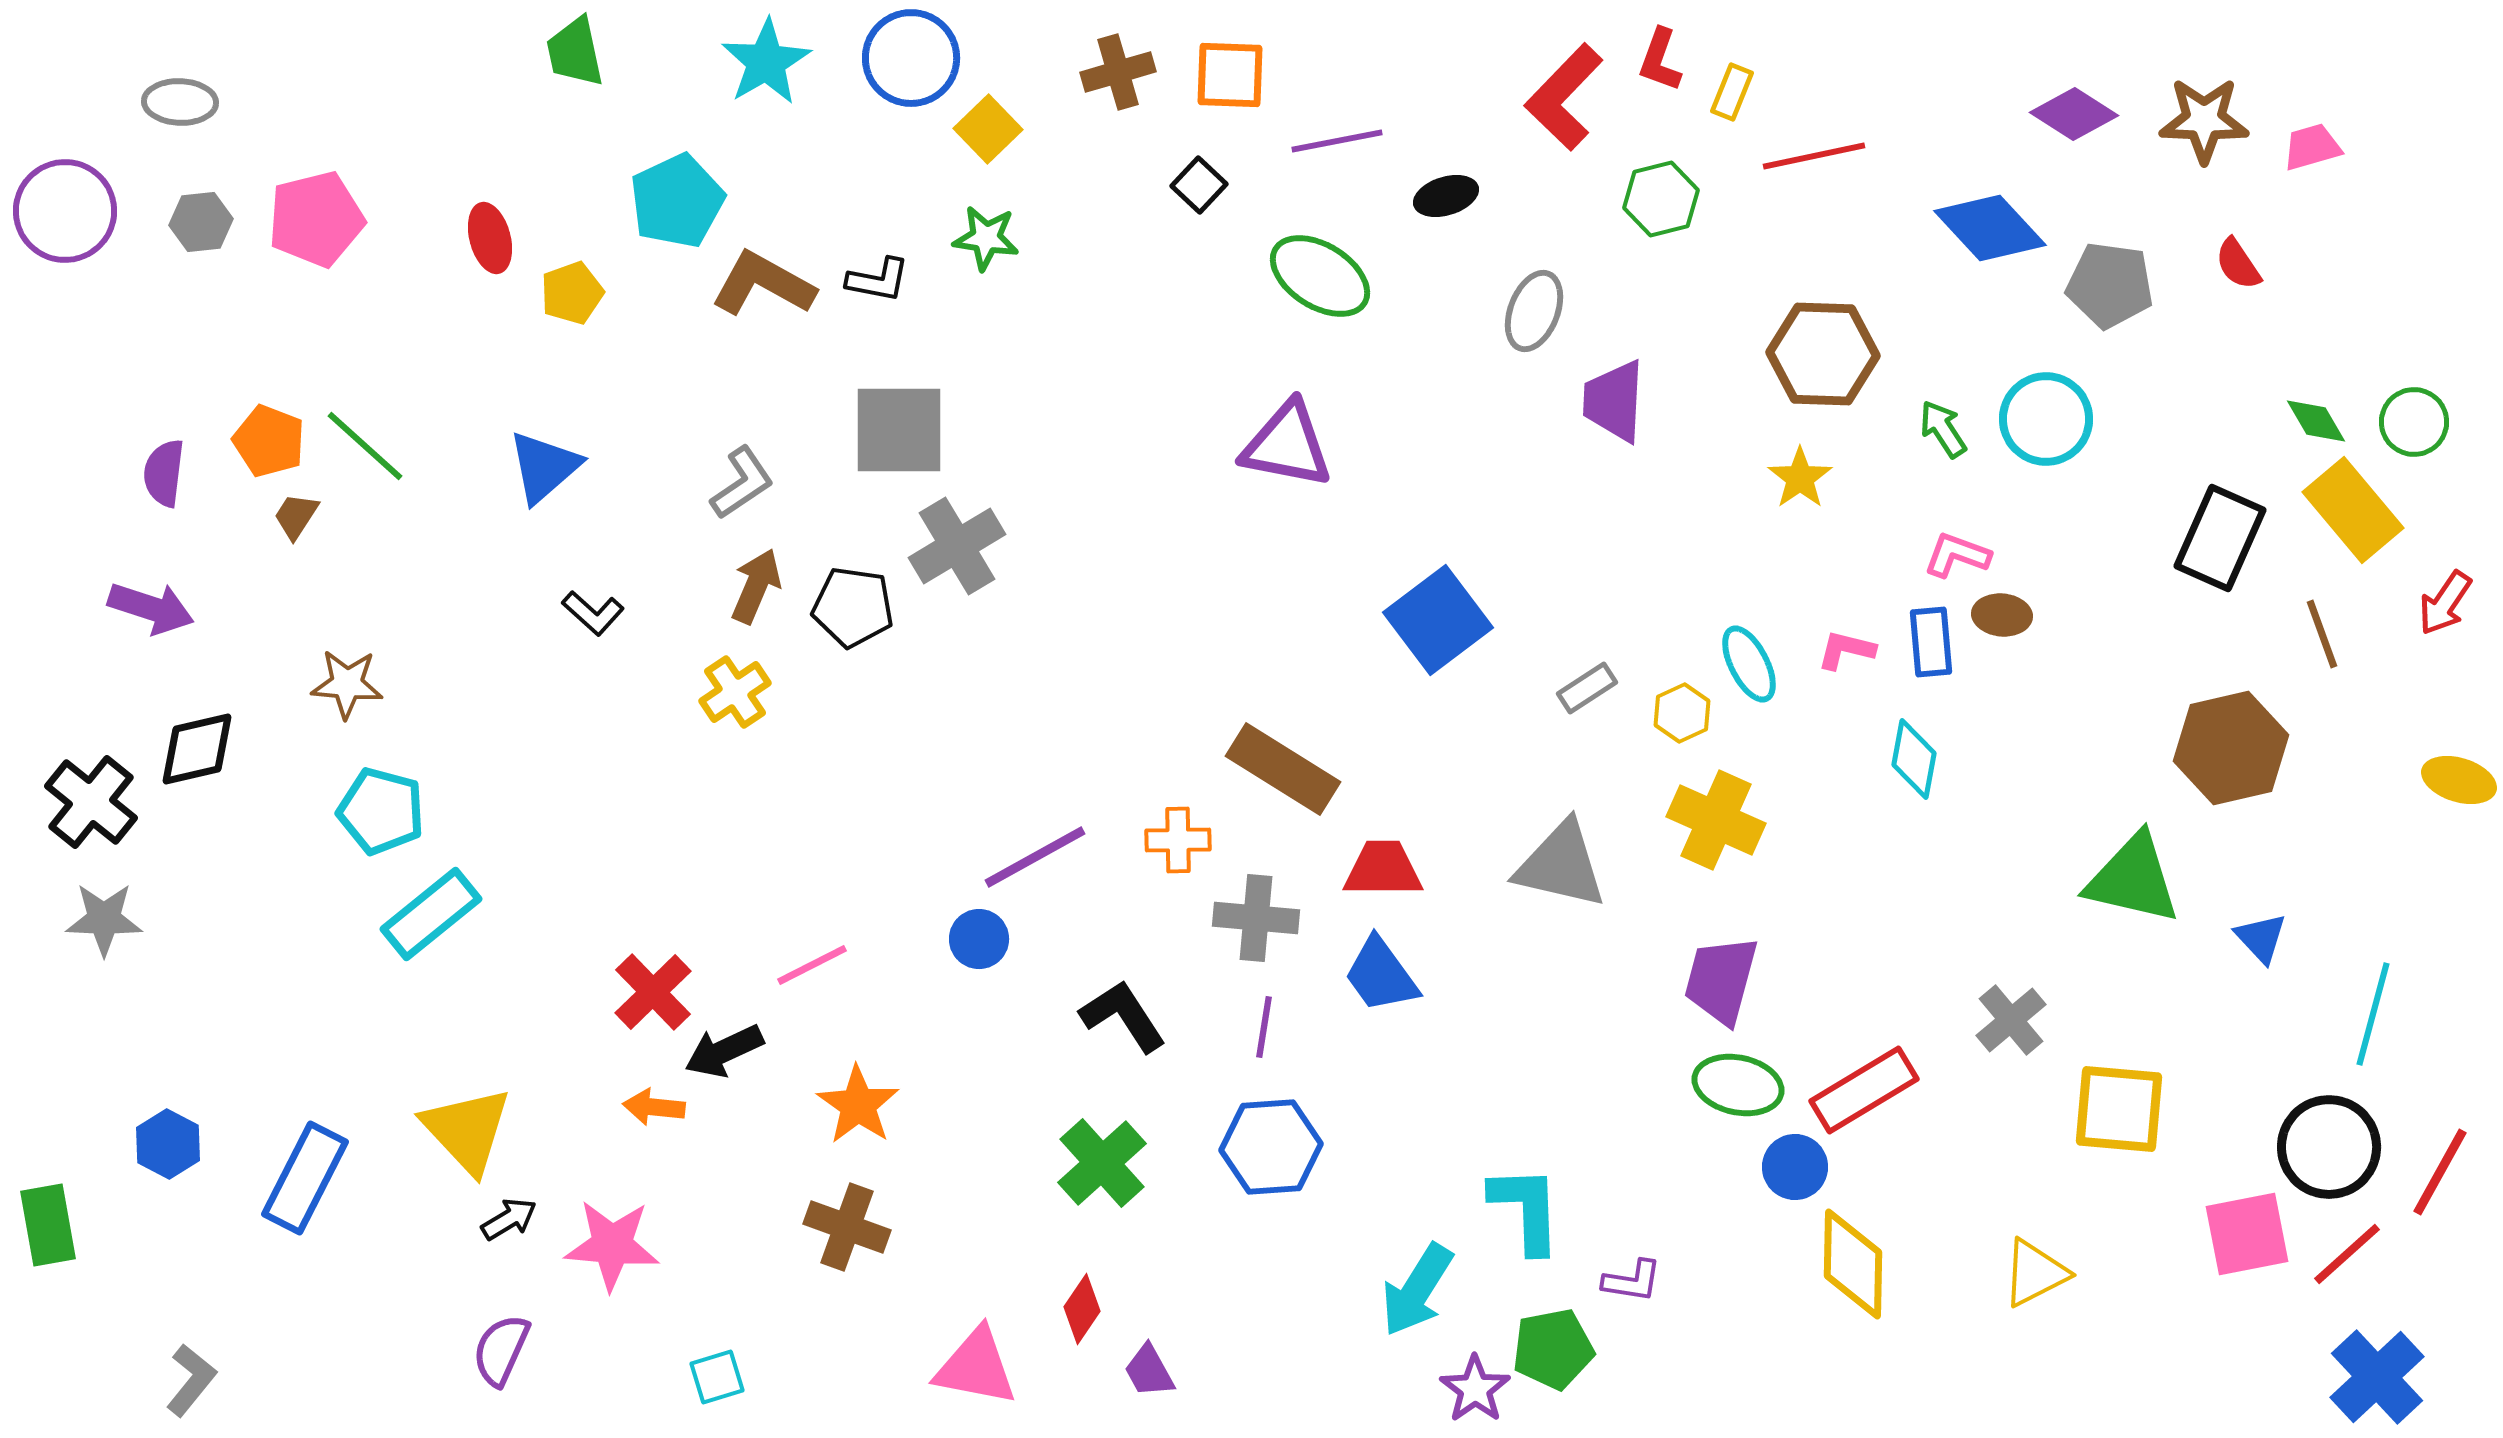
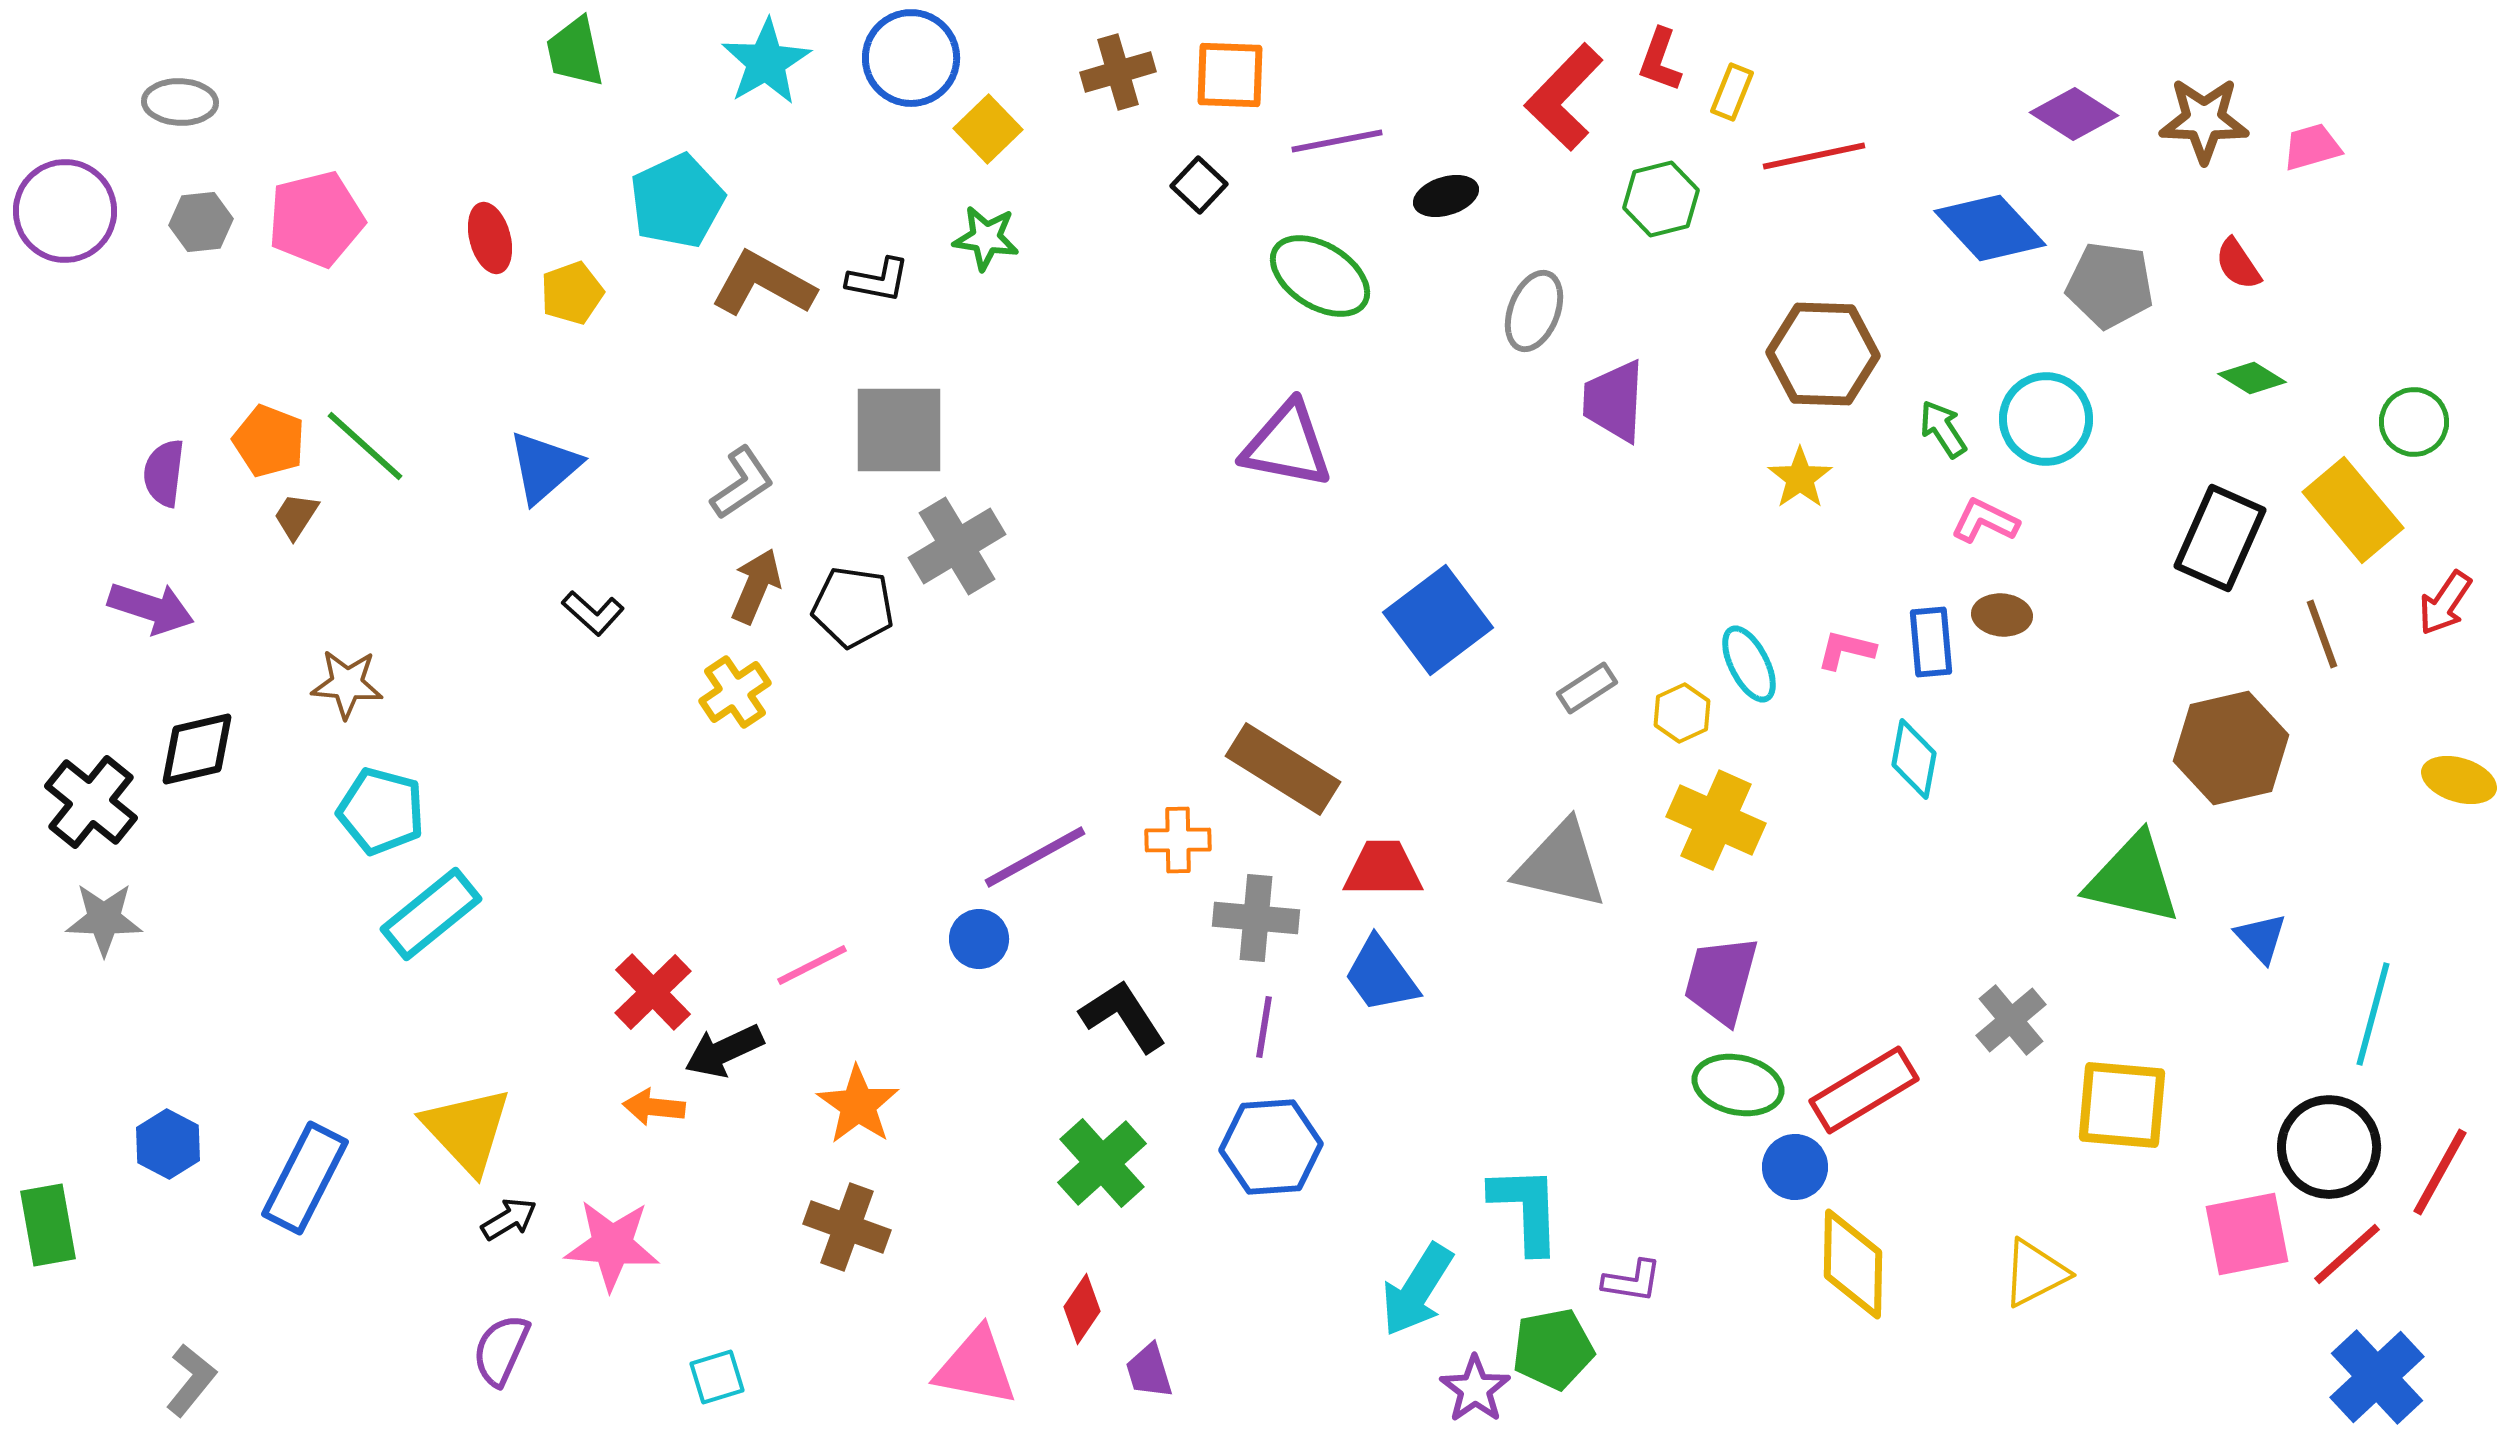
green diamond at (2316, 421): moved 64 px left, 43 px up; rotated 28 degrees counterclockwise
pink L-shape at (1957, 555): moved 28 px right, 34 px up; rotated 6 degrees clockwise
yellow square at (2119, 1109): moved 3 px right, 4 px up
purple trapezoid at (1149, 1371): rotated 12 degrees clockwise
